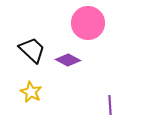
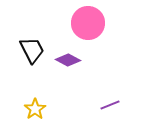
black trapezoid: rotated 20 degrees clockwise
yellow star: moved 4 px right, 17 px down; rotated 10 degrees clockwise
purple line: rotated 72 degrees clockwise
